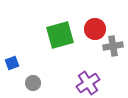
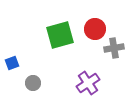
gray cross: moved 1 px right, 2 px down
